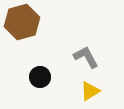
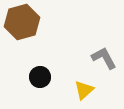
gray L-shape: moved 18 px right, 1 px down
yellow triangle: moved 6 px left, 1 px up; rotated 10 degrees counterclockwise
